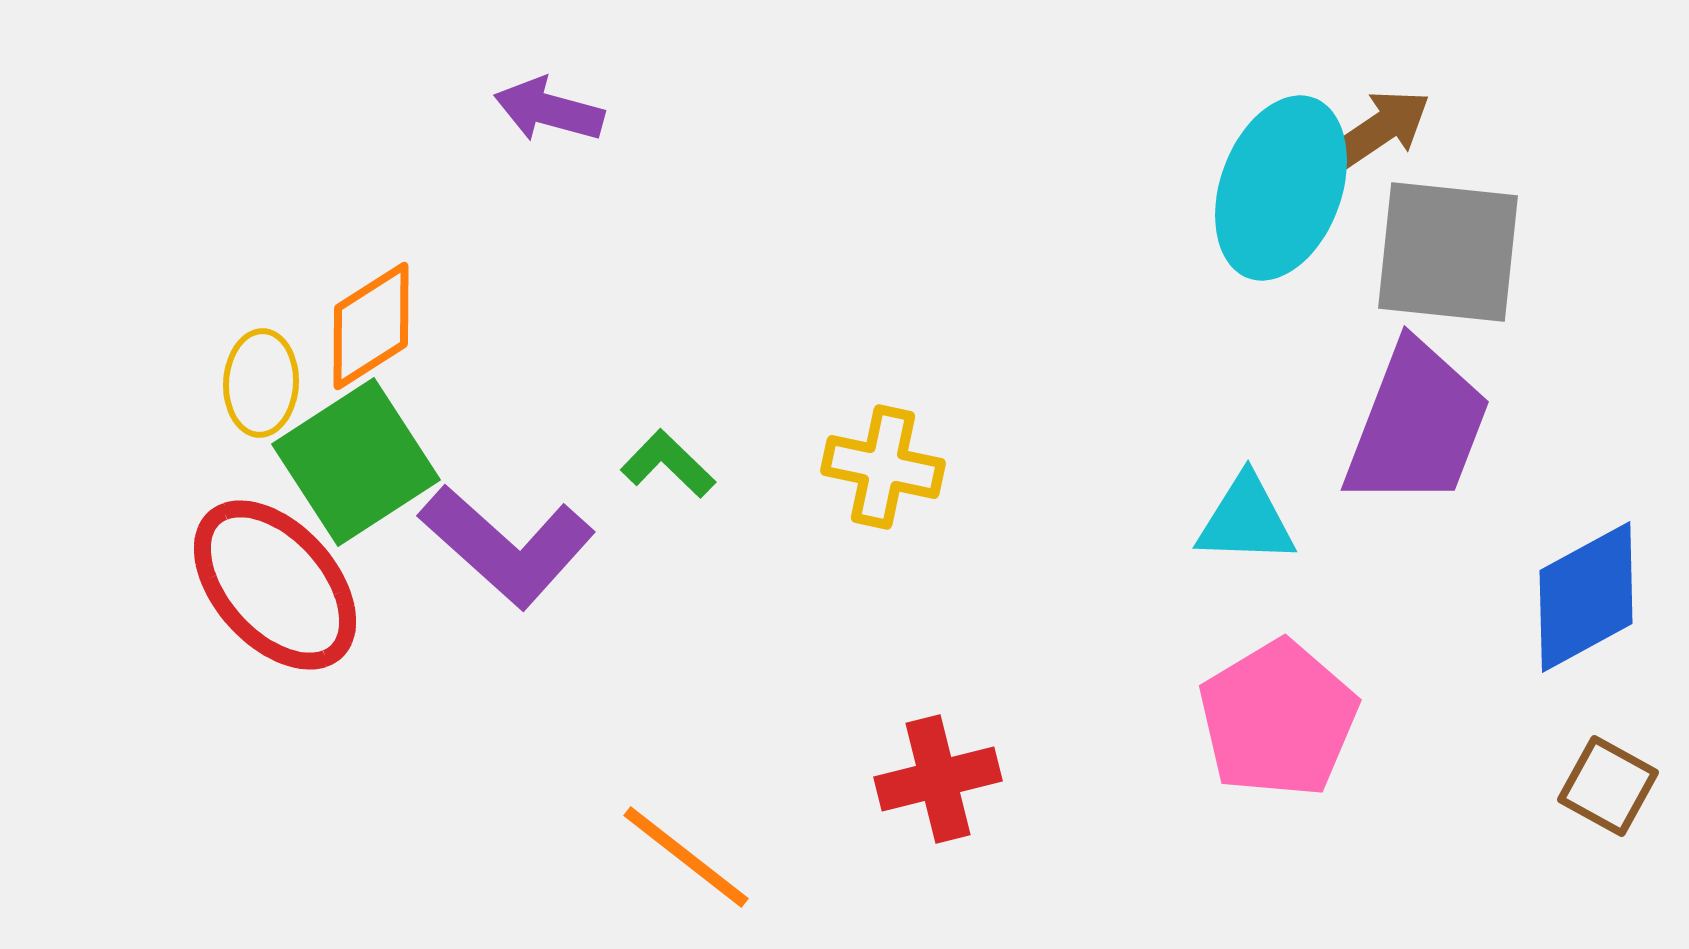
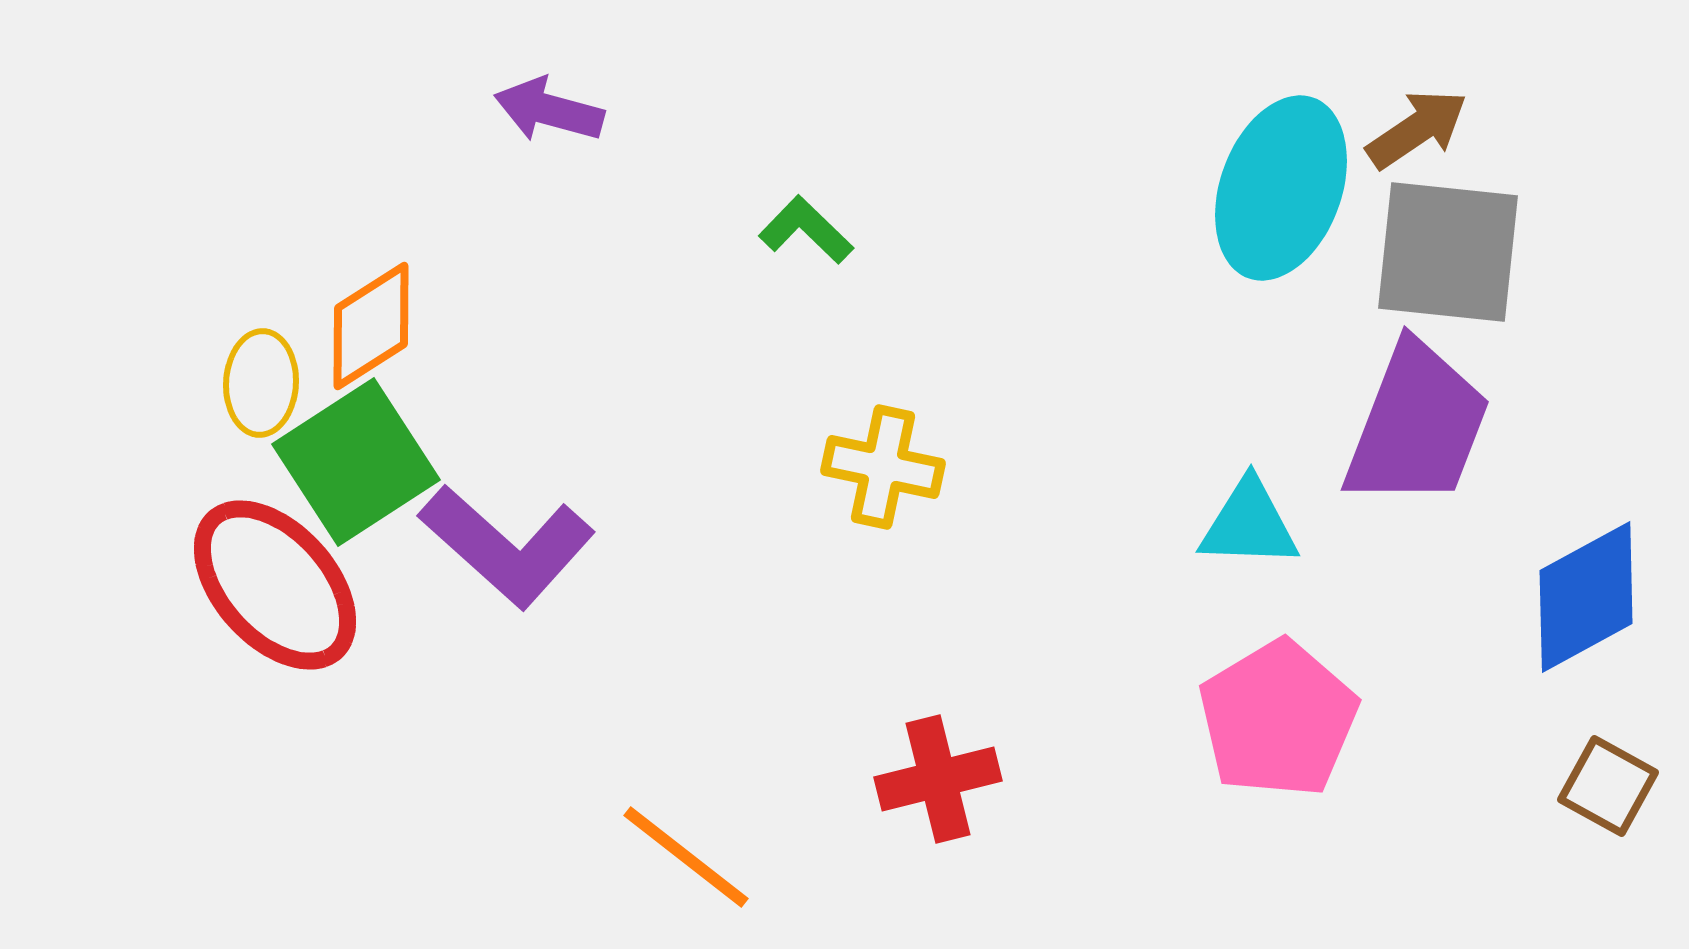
brown arrow: moved 37 px right
green L-shape: moved 138 px right, 234 px up
cyan triangle: moved 3 px right, 4 px down
